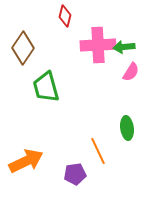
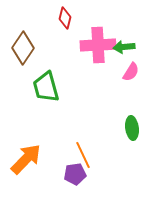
red diamond: moved 2 px down
green ellipse: moved 5 px right
orange line: moved 15 px left, 4 px down
orange arrow: moved 2 px up; rotated 20 degrees counterclockwise
